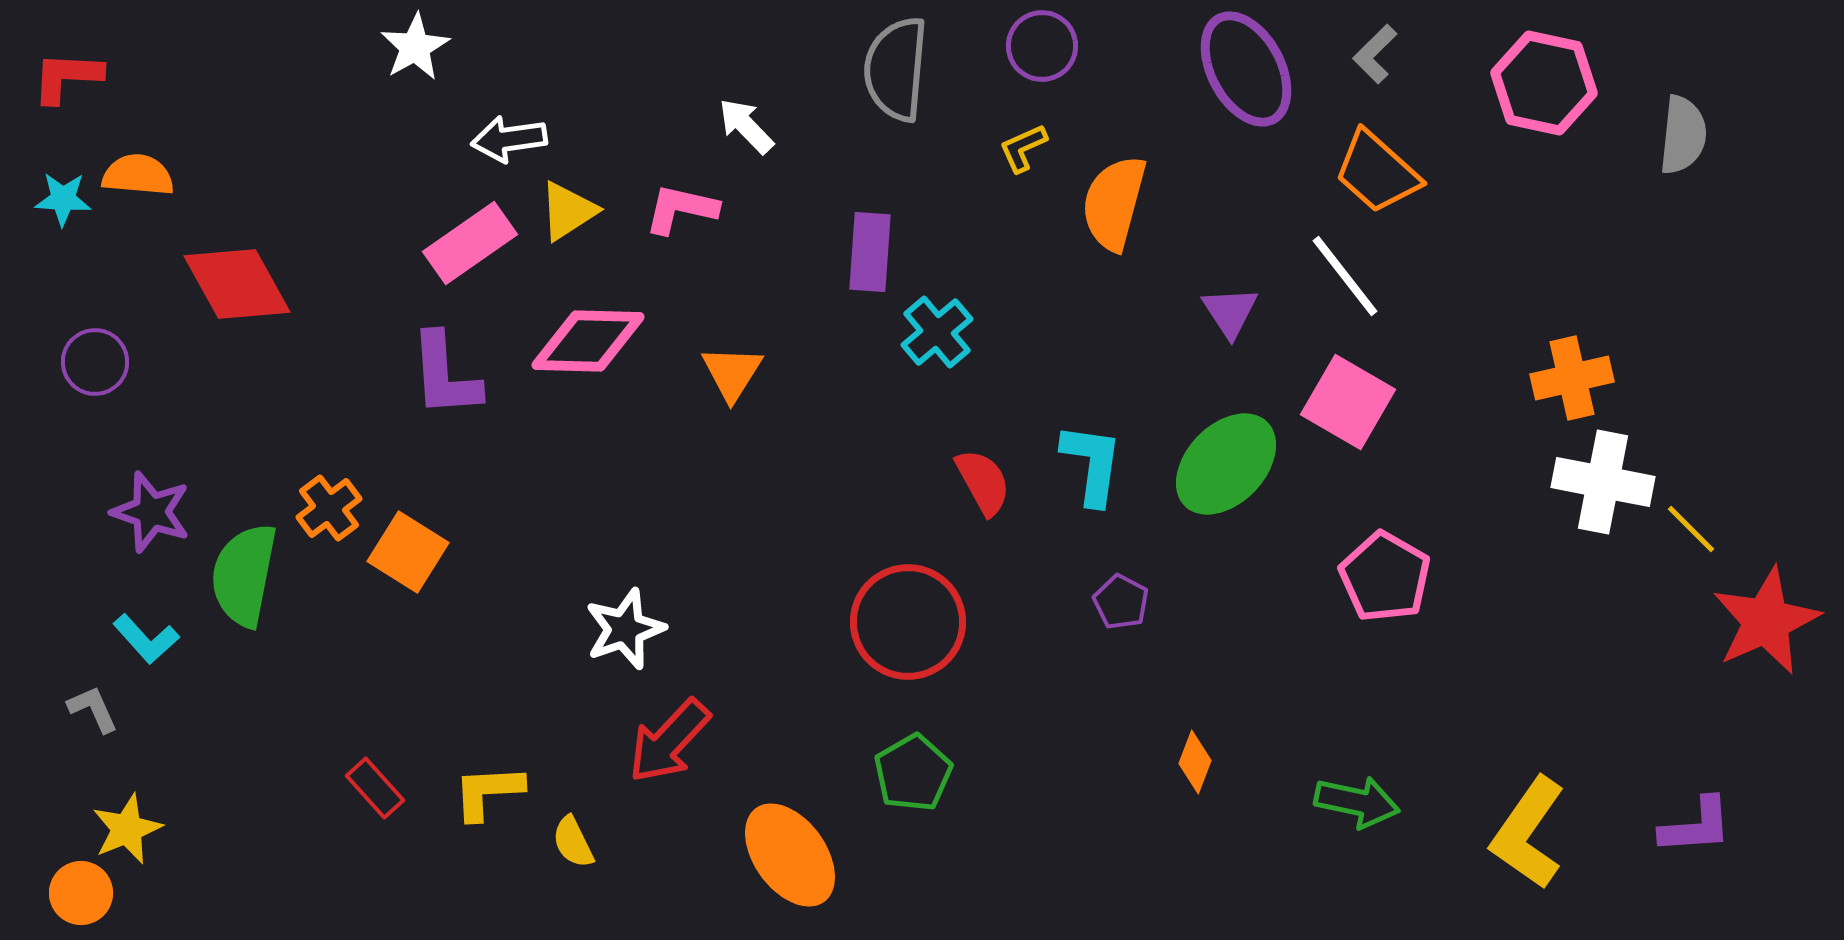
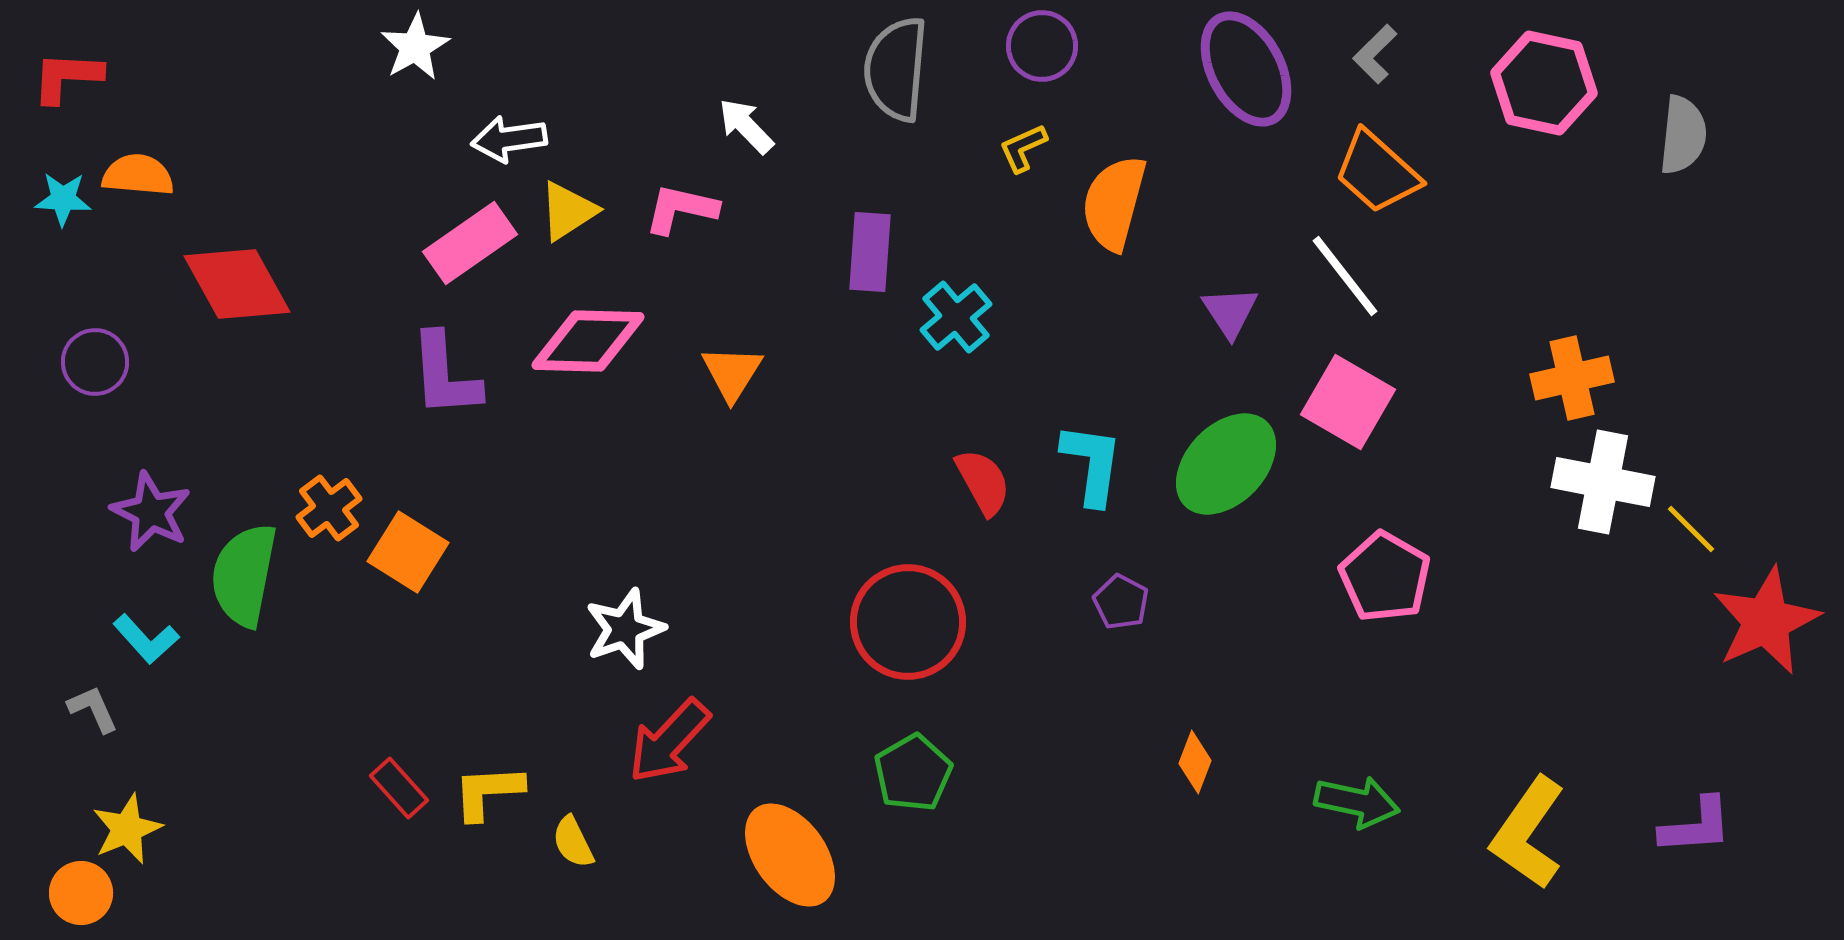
cyan cross at (937, 332): moved 19 px right, 15 px up
purple star at (151, 512): rotated 8 degrees clockwise
red rectangle at (375, 788): moved 24 px right
